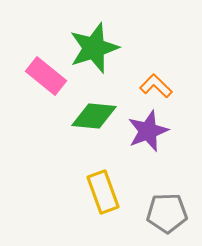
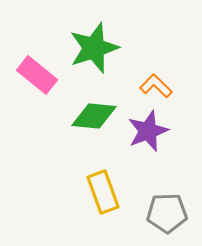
pink rectangle: moved 9 px left, 1 px up
